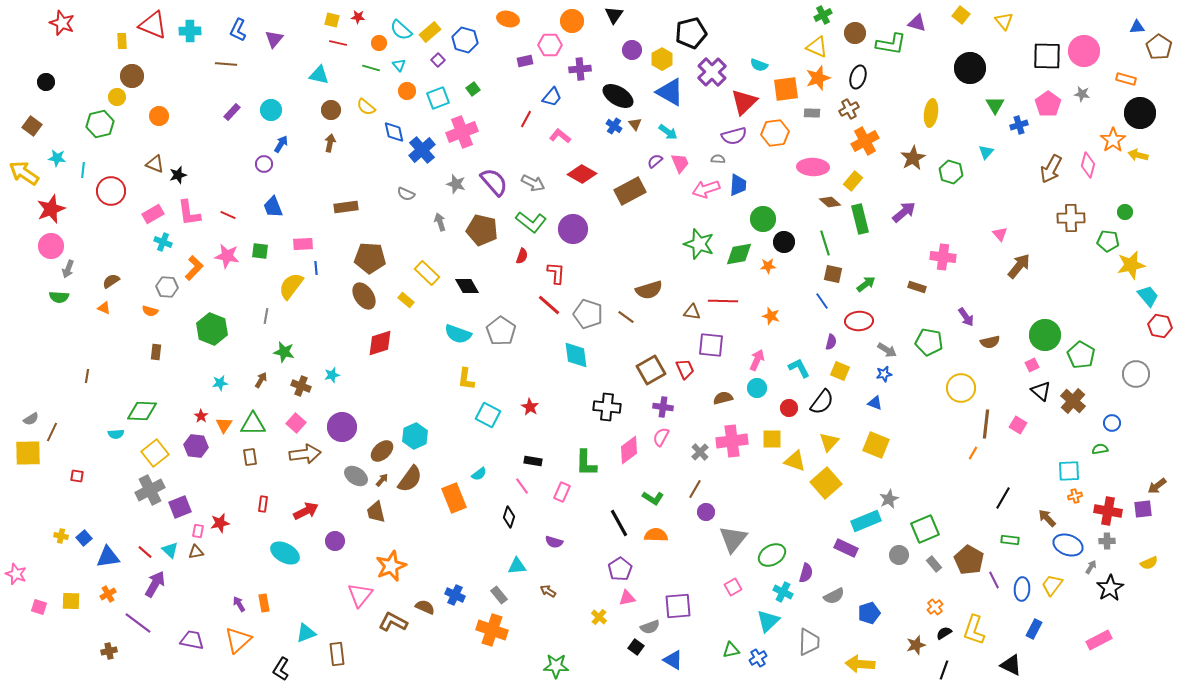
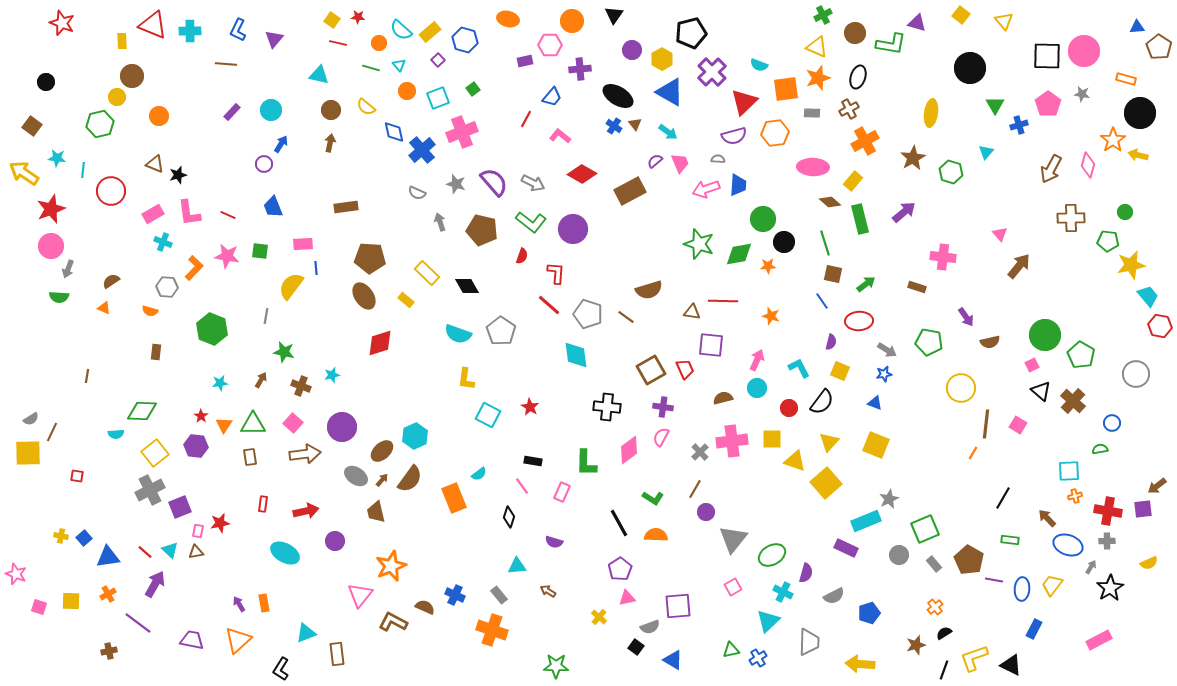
yellow square at (332, 20): rotated 21 degrees clockwise
gray semicircle at (406, 194): moved 11 px right, 1 px up
pink square at (296, 423): moved 3 px left
red arrow at (306, 511): rotated 15 degrees clockwise
purple line at (994, 580): rotated 54 degrees counterclockwise
yellow L-shape at (974, 630): moved 28 px down; rotated 52 degrees clockwise
